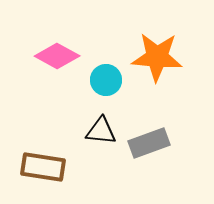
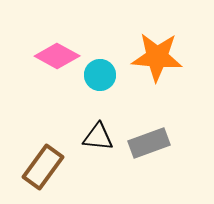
cyan circle: moved 6 px left, 5 px up
black triangle: moved 3 px left, 6 px down
brown rectangle: rotated 63 degrees counterclockwise
